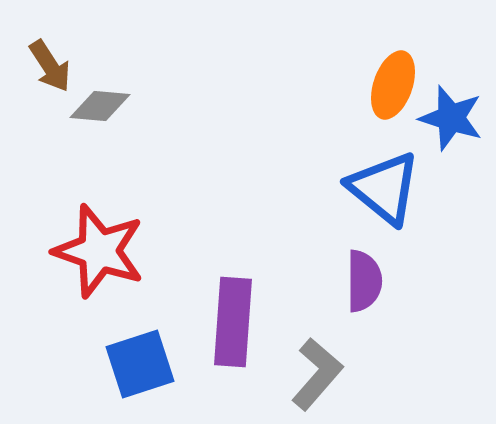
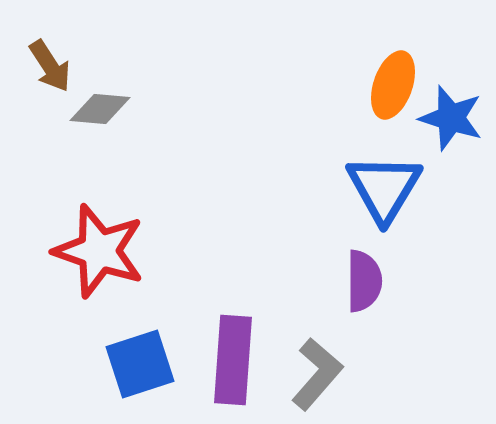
gray diamond: moved 3 px down
blue triangle: rotated 22 degrees clockwise
purple rectangle: moved 38 px down
